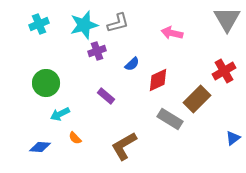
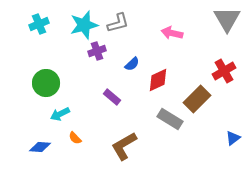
purple rectangle: moved 6 px right, 1 px down
